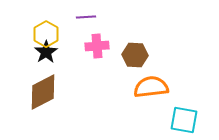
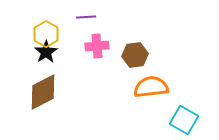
brown hexagon: rotated 10 degrees counterclockwise
cyan square: rotated 20 degrees clockwise
